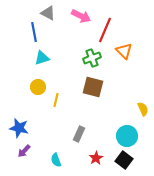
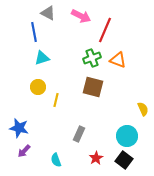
orange triangle: moved 6 px left, 9 px down; rotated 24 degrees counterclockwise
